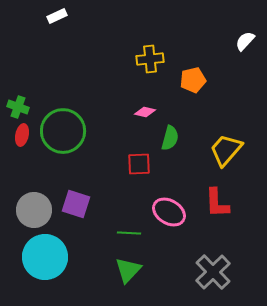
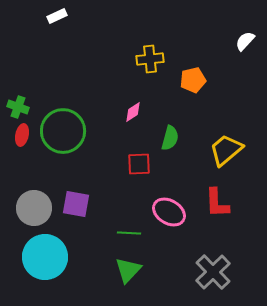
pink diamond: moved 12 px left; rotated 45 degrees counterclockwise
yellow trapezoid: rotated 9 degrees clockwise
purple square: rotated 8 degrees counterclockwise
gray circle: moved 2 px up
